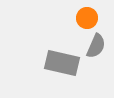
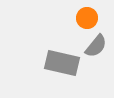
gray semicircle: rotated 15 degrees clockwise
